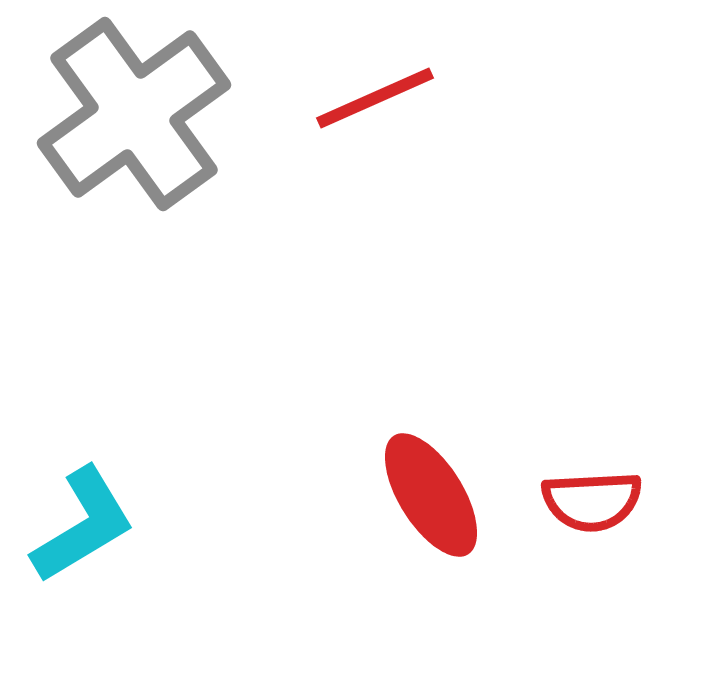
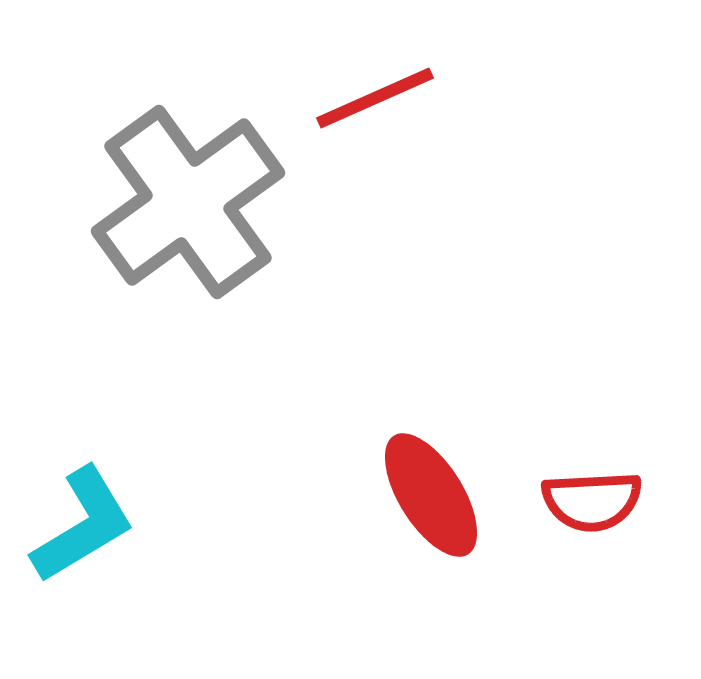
gray cross: moved 54 px right, 88 px down
